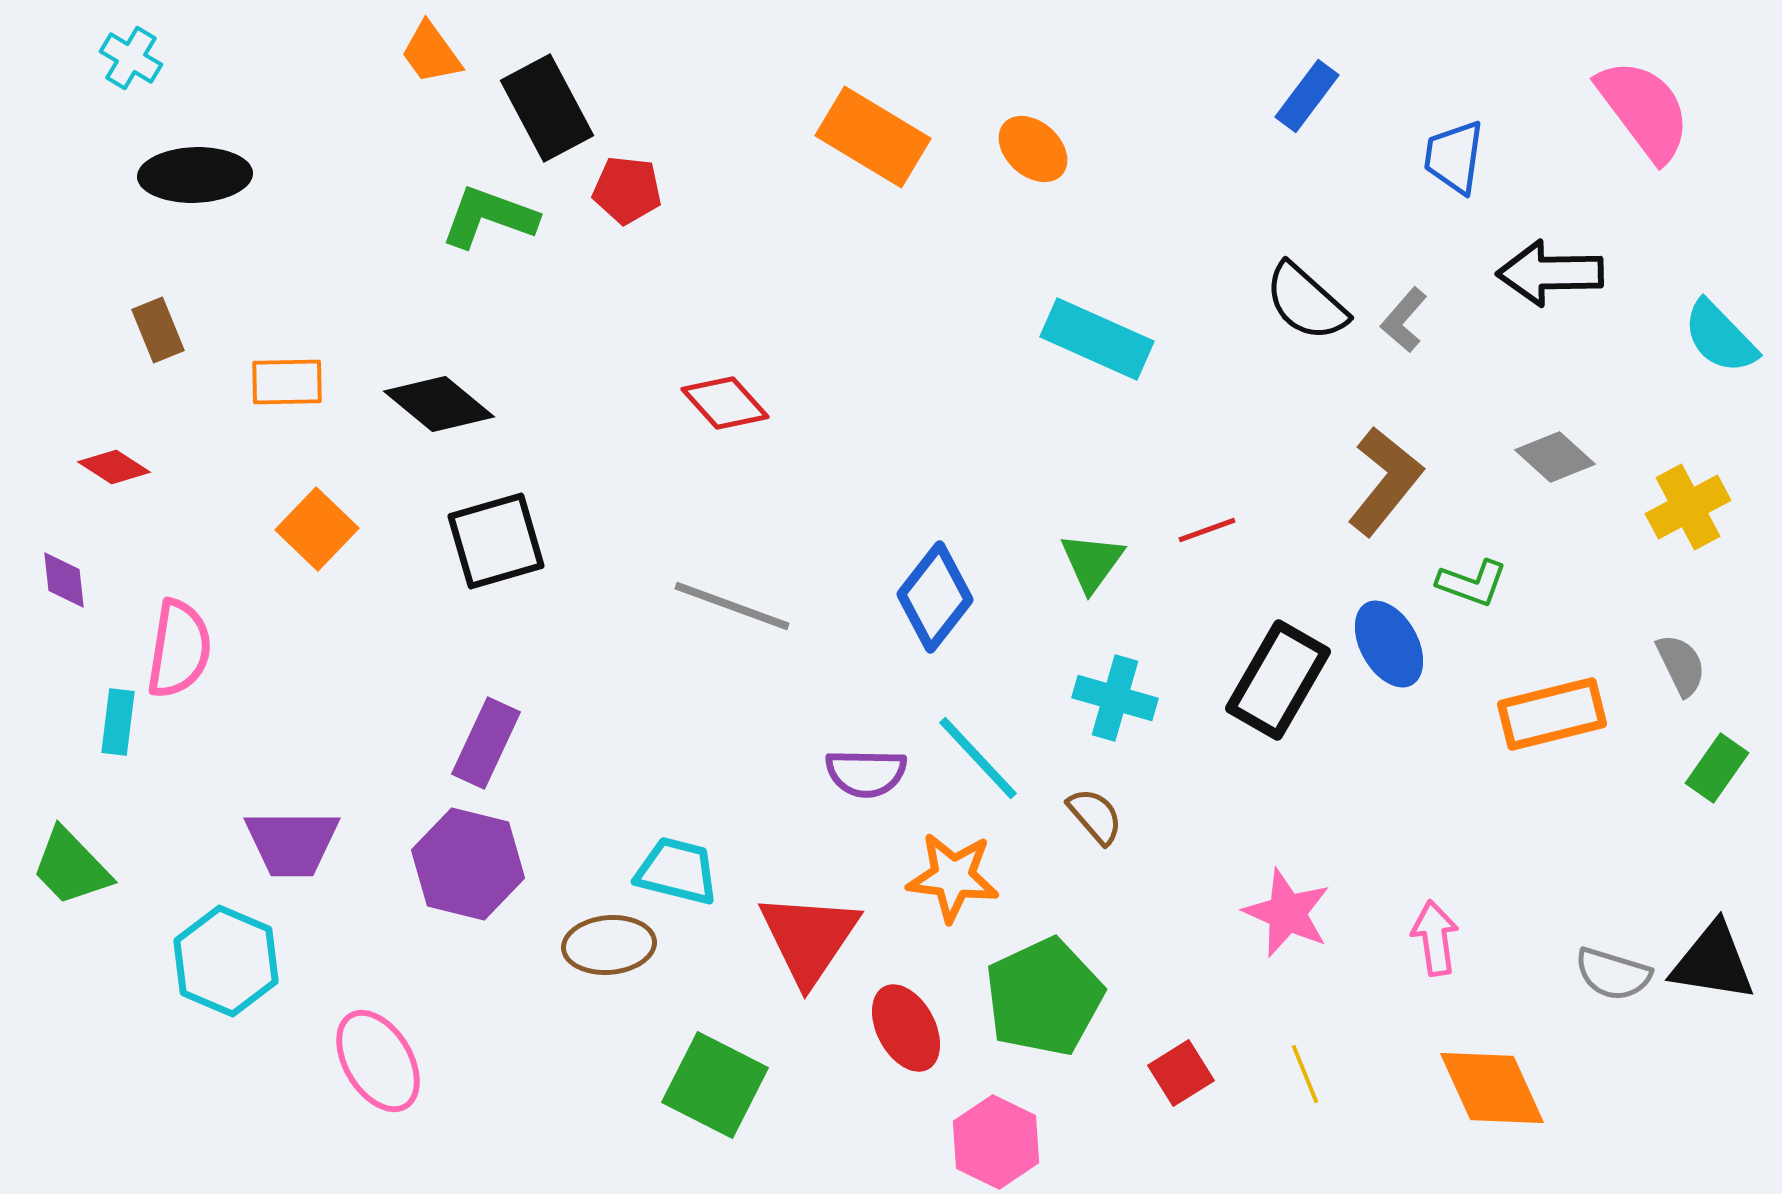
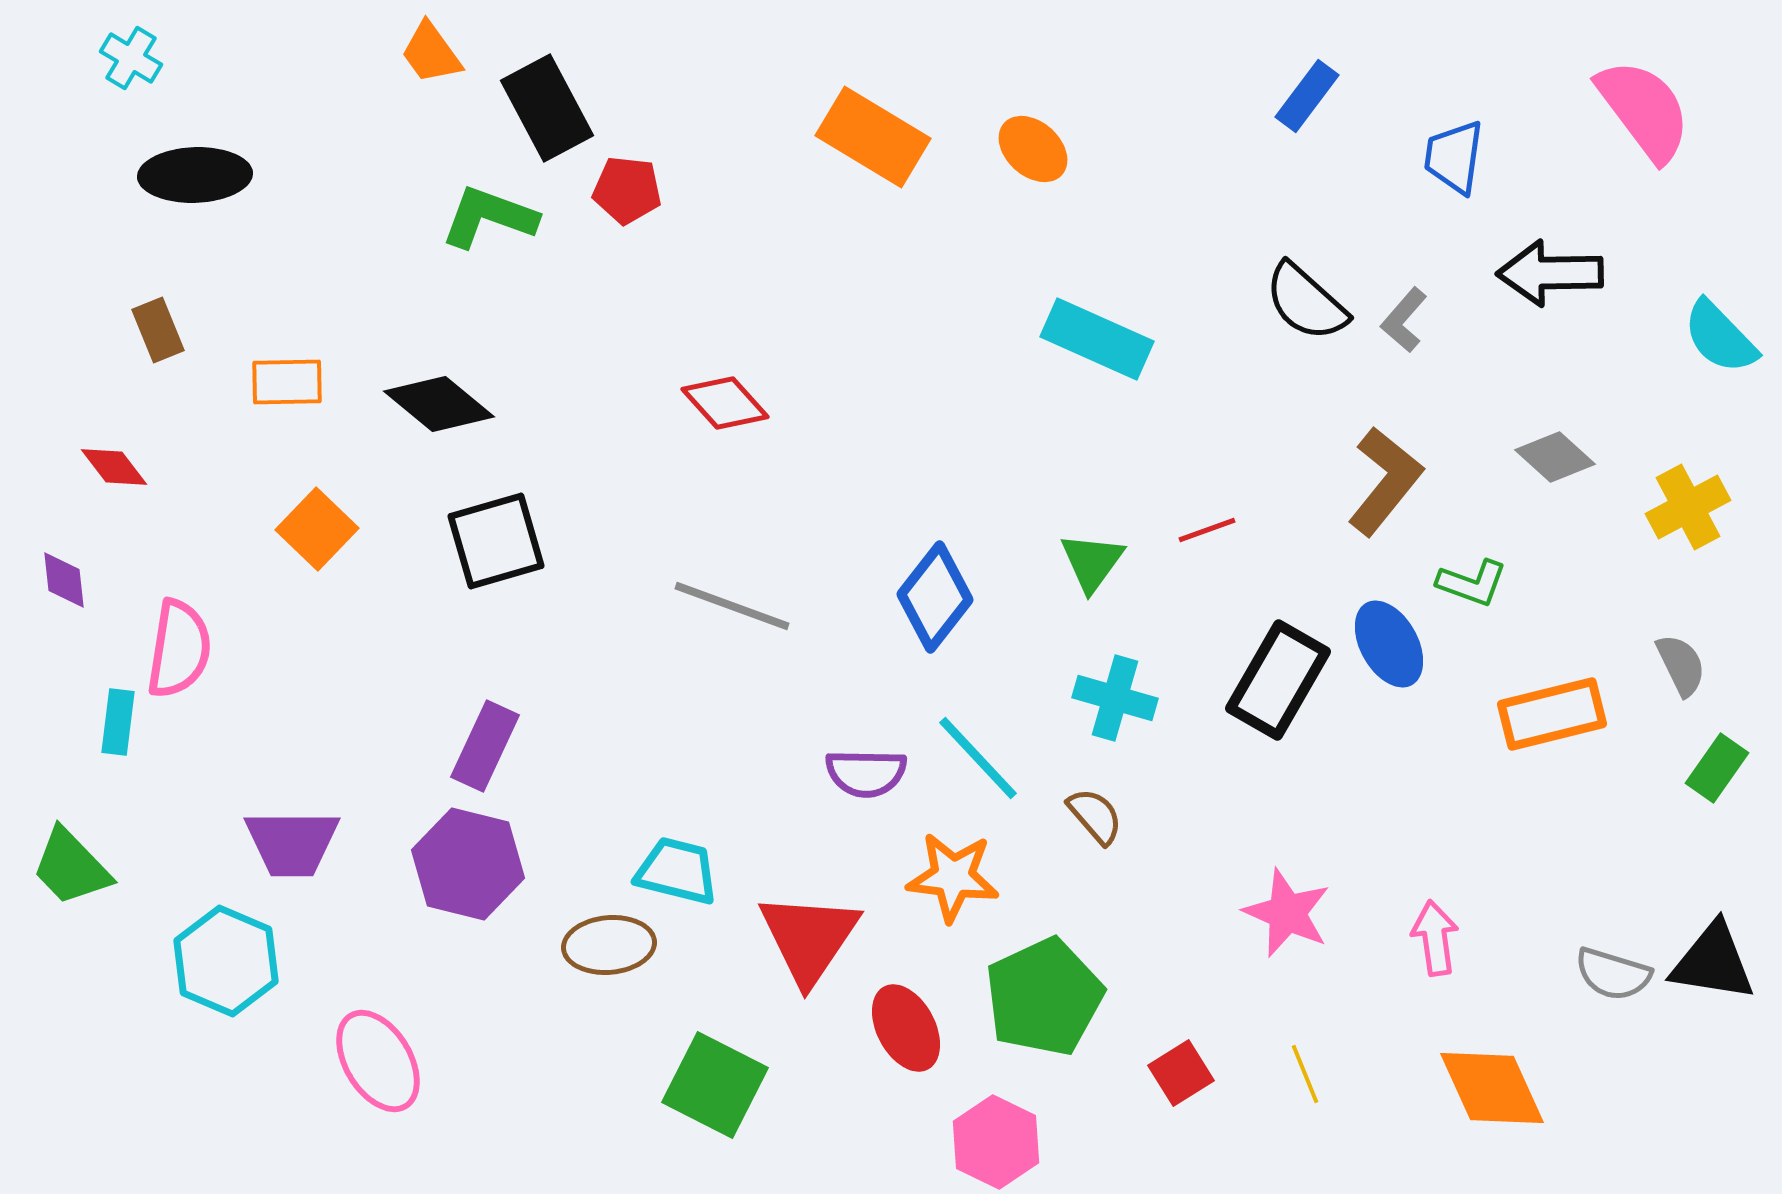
red diamond at (114, 467): rotated 20 degrees clockwise
purple rectangle at (486, 743): moved 1 px left, 3 px down
